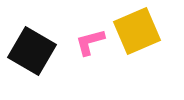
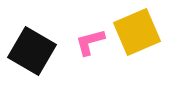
yellow square: moved 1 px down
